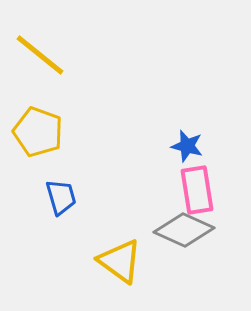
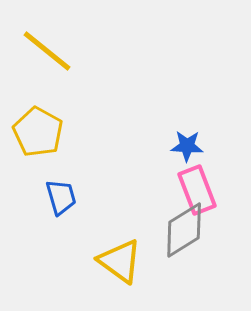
yellow line: moved 7 px right, 4 px up
yellow pentagon: rotated 9 degrees clockwise
blue star: rotated 12 degrees counterclockwise
pink rectangle: rotated 12 degrees counterclockwise
gray diamond: rotated 56 degrees counterclockwise
